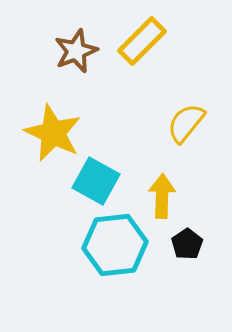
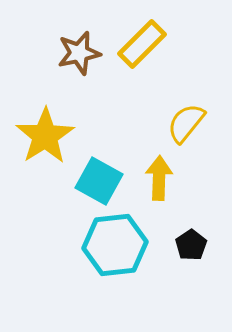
yellow rectangle: moved 3 px down
brown star: moved 3 px right, 2 px down; rotated 9 degrees clockwise
yellow star: moved 8 px left, 3 px down; rotated 14 degrees clockwise
cyan square: moved 3 px right
yellow arrow: moved 3 px left, 18 px up
black pentagon: moved 4 px right, 1 px down
